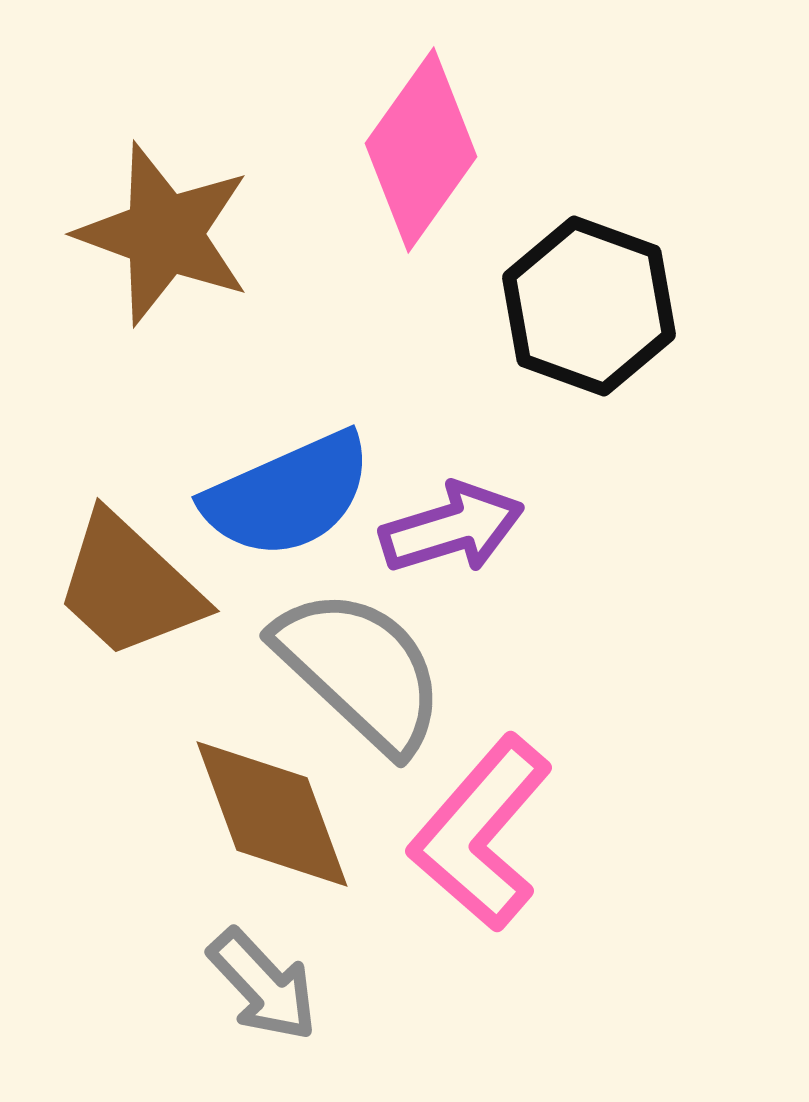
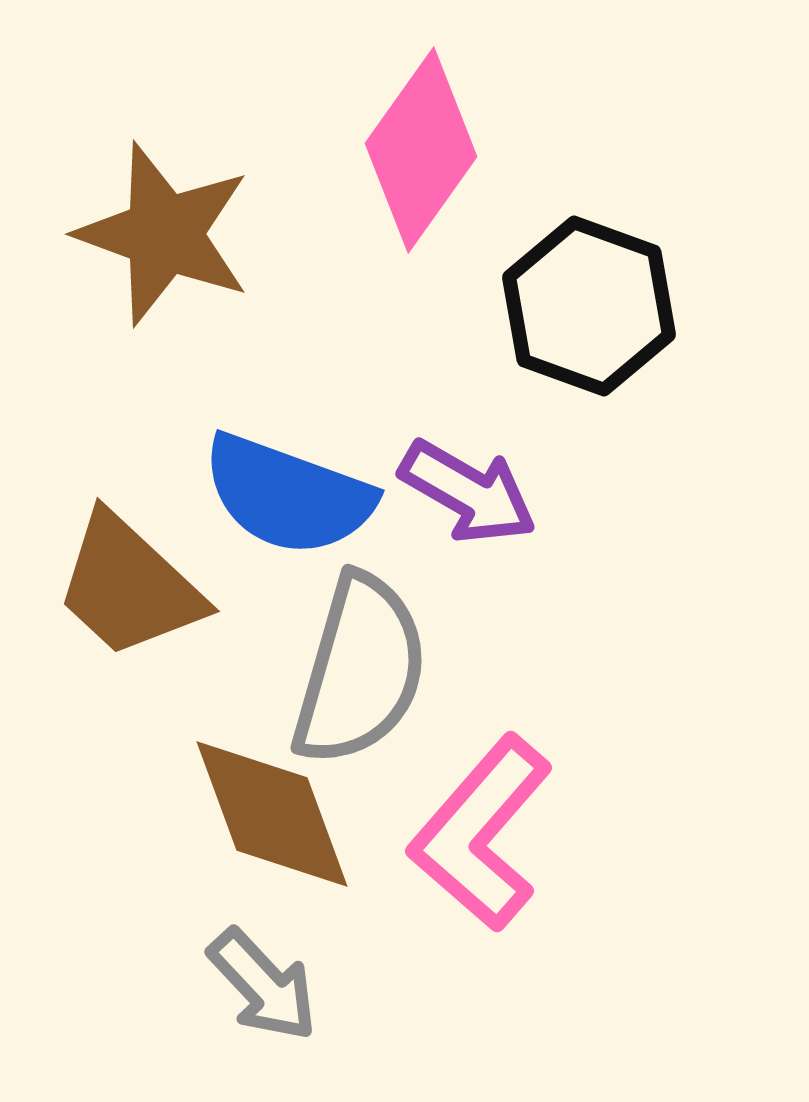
blue semicircle: rotated 44 degrees clockwise
purple arrow: moved 16 px right, 36 px up; rotated 47 degrees clockwise
gray semicircle: rotated 63 degrees clockwise
